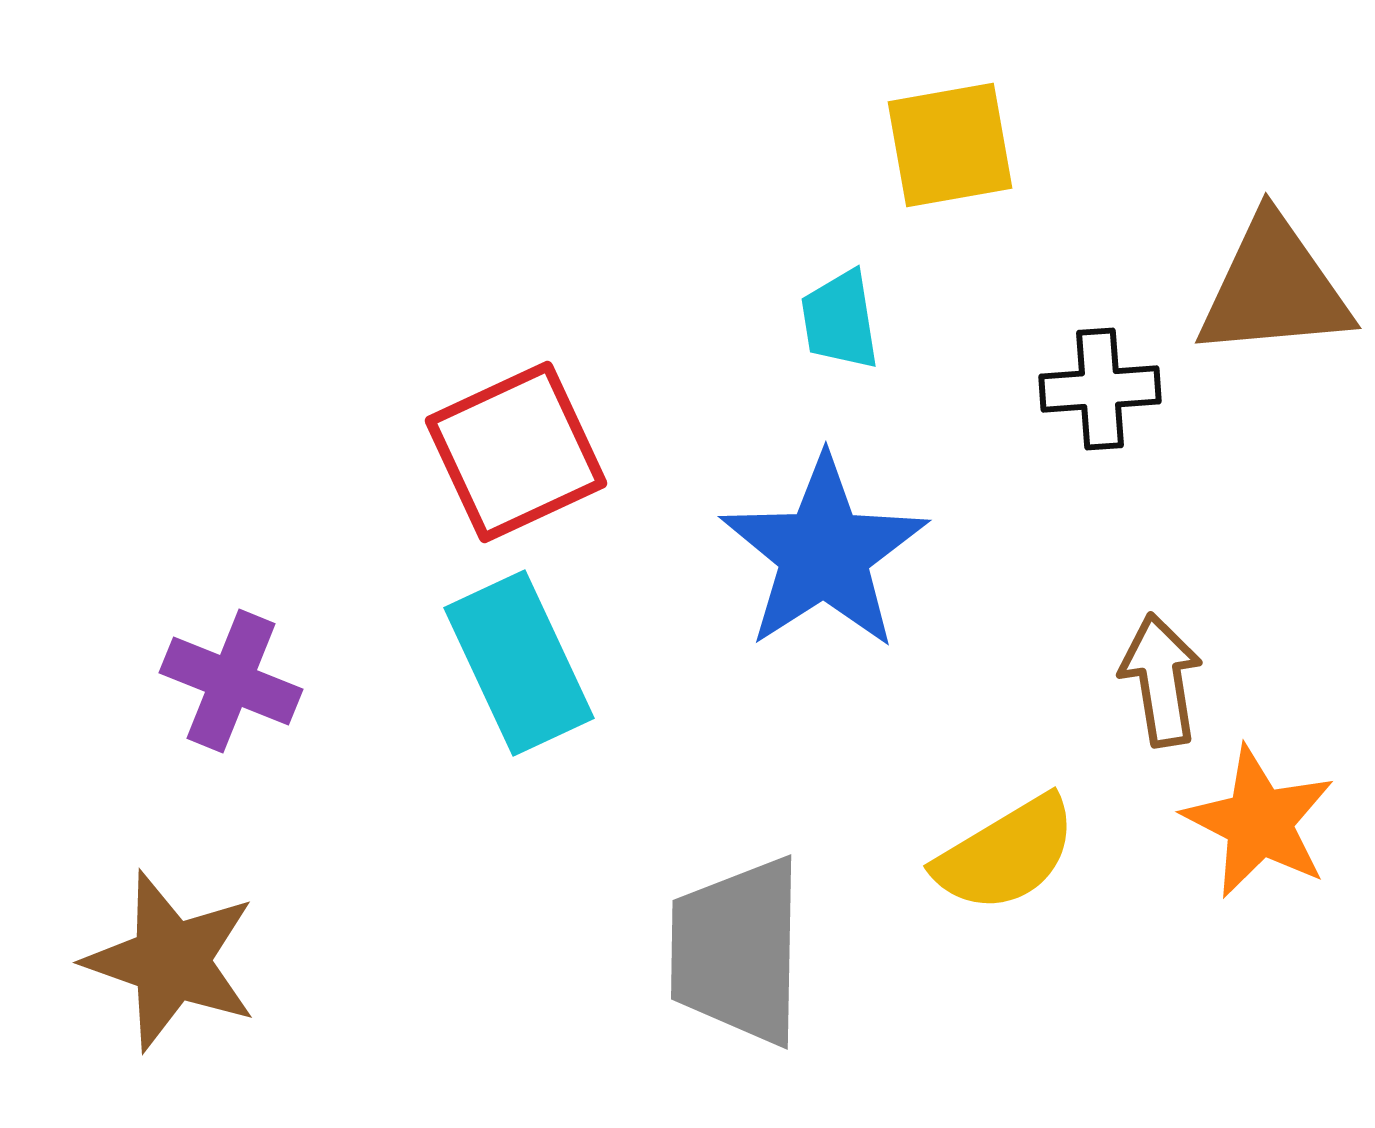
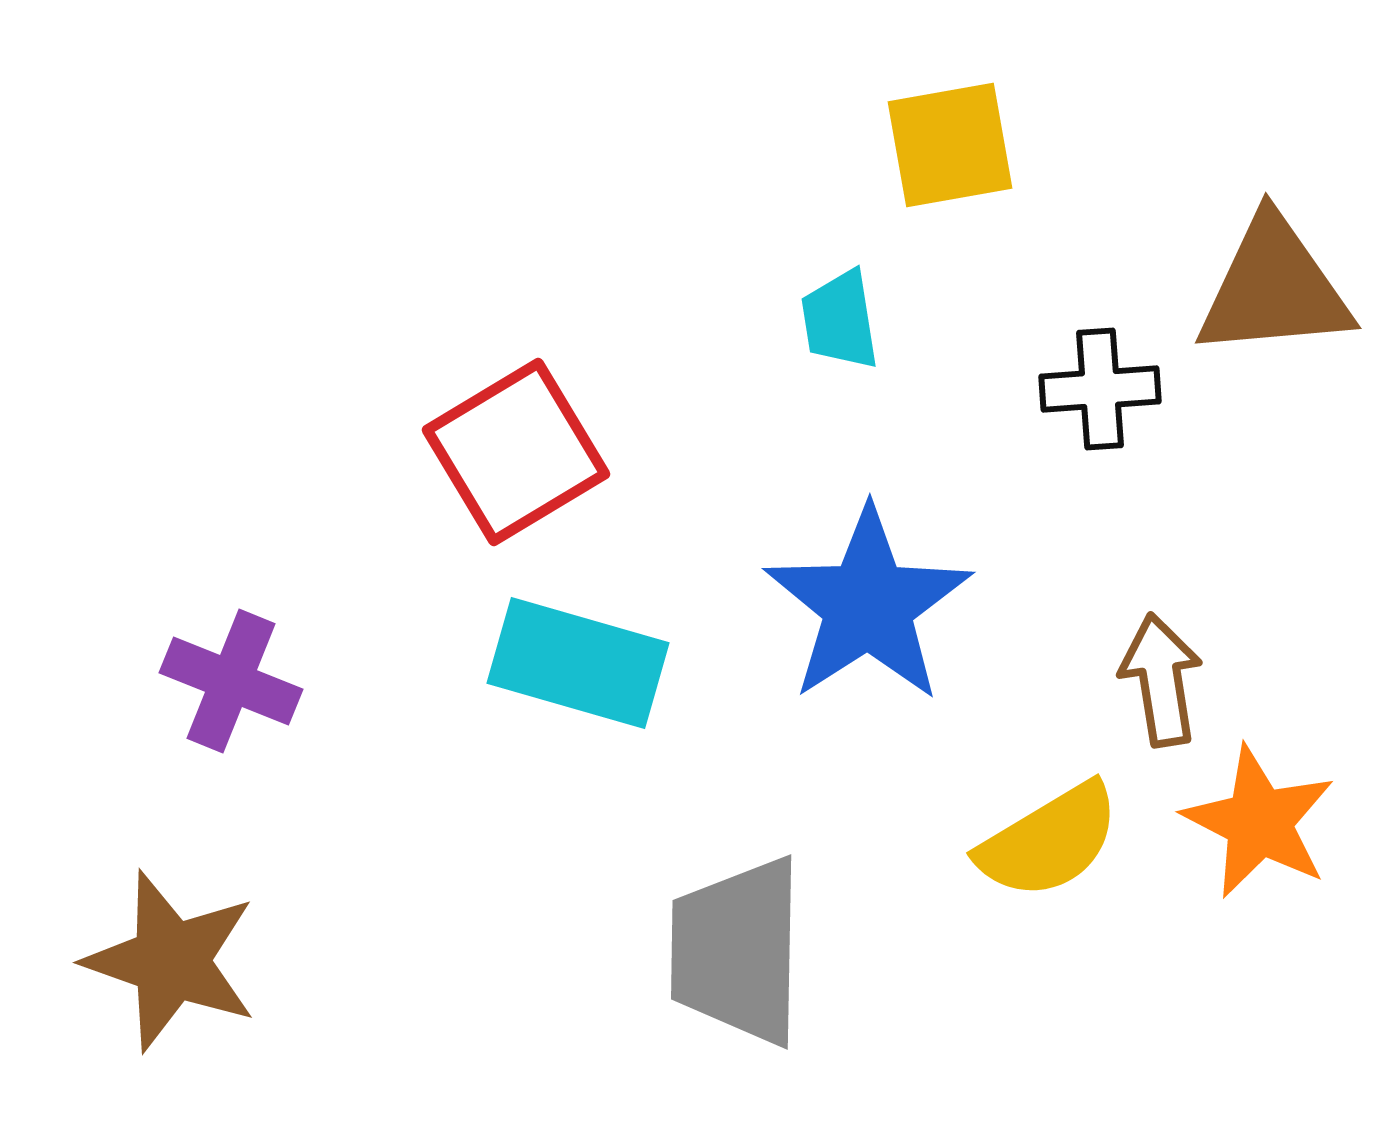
red square: rotated 6 degrees counterclockwise
blue star: moved 44 px right, 52 px down
cyan rectangle: moved 59 px right; rotated 49 degrees counterclockwise
yellow semicircle: moved 43 px right, 13 px up
